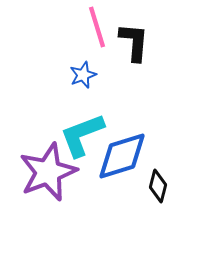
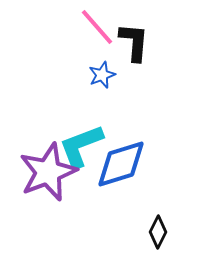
pink line: rotated 24 degrees counterclockwise
blue star: moved 19 px right
cyan L-shape: moved 1 px left, 11 px down
blue diamond: moved 1 px left, 8 px down
black diamond: moved 46 px down; rotated 12 degrees clockwise
